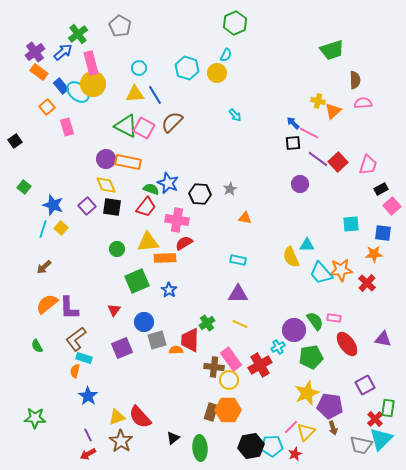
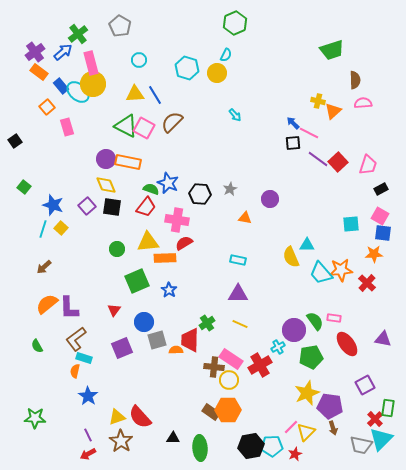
cyan circle at (139, 68): moved 8 px up
purple circle at (300, 184): moved 30 px left, 15 px down
pink square at (392, 206): moved 12 px left, 10 px down; rotated 18 degrees counterclockwise
pink rectangle at (231, 359): rotated 20 degrees counterclockwise
brown rectangle at (211, 412): rotated 72 degrees counterclockwise
black triangle at (173, 438): rotated 40 degrees clockwise
